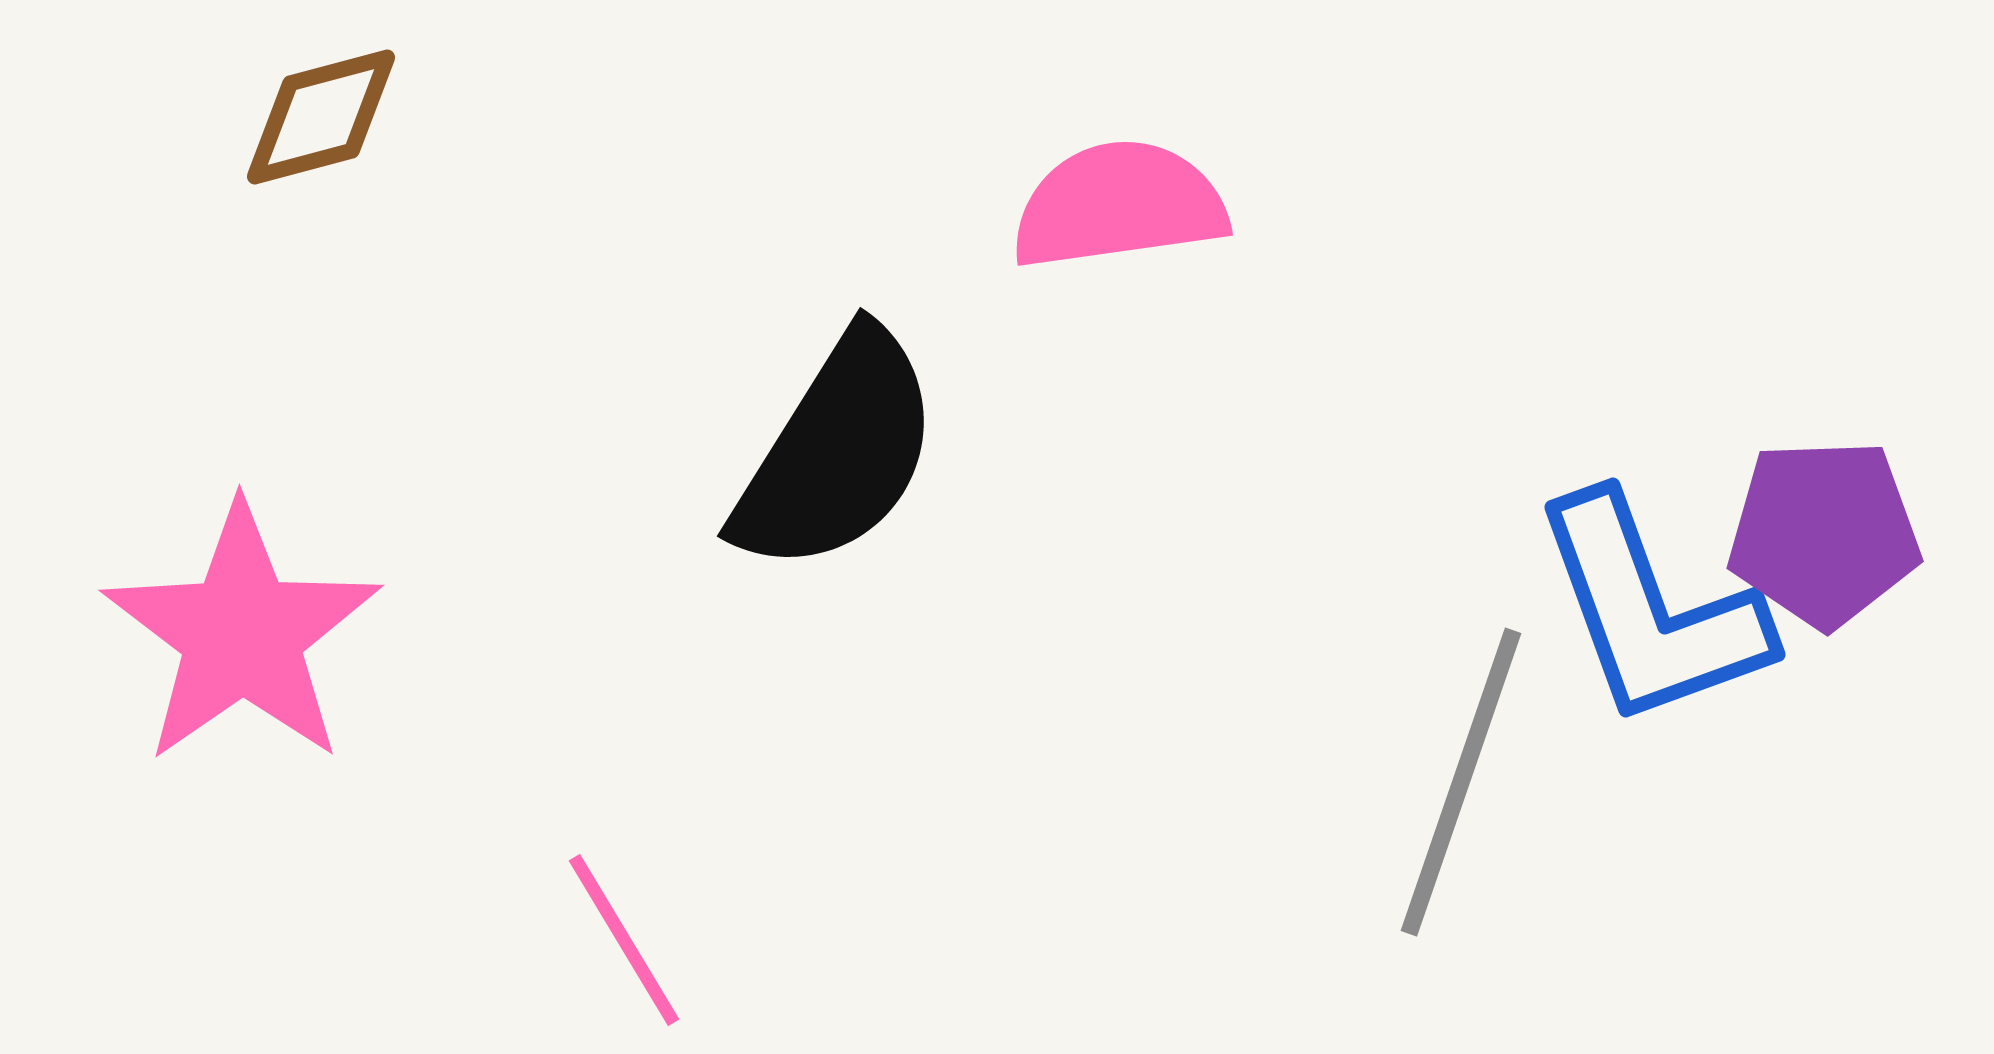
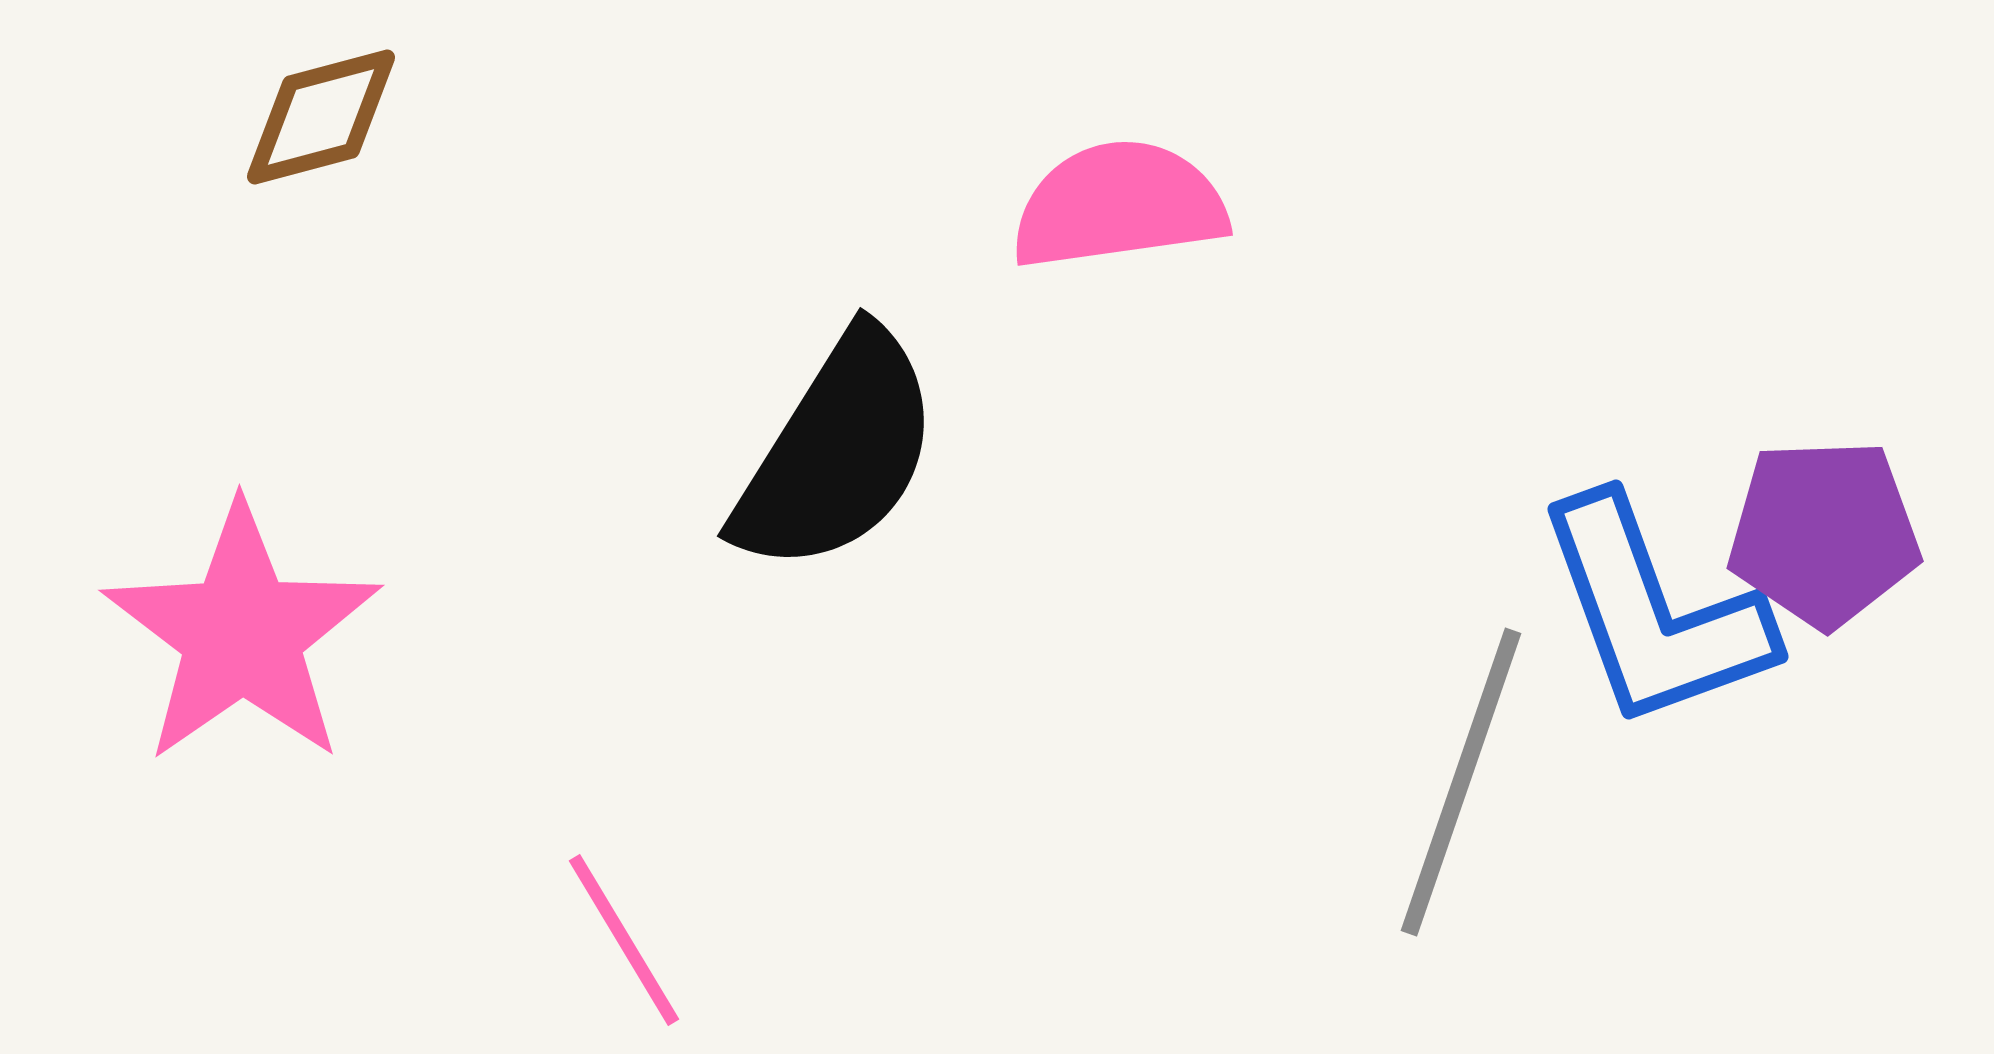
blue L-shape: moved 3 px right, 2 px down
